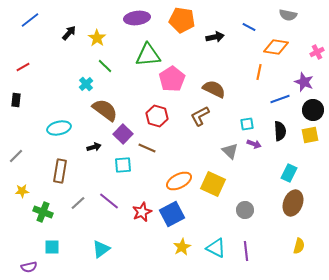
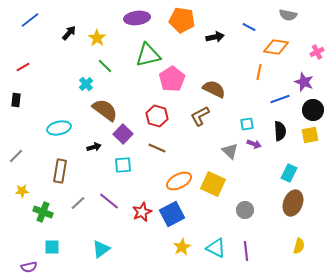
green triangle at (148, 55): rotated 8 degrees counterclockwise
brown line at (147, 148): moved 10 px right
